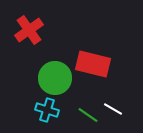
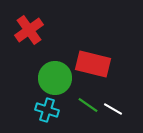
green line: moved 10 px up
